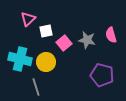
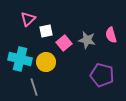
gray line: moved 2 px left
